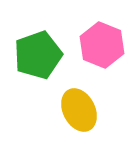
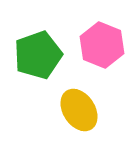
yellow ellipse: rotated 6 degrees counterclockwise
